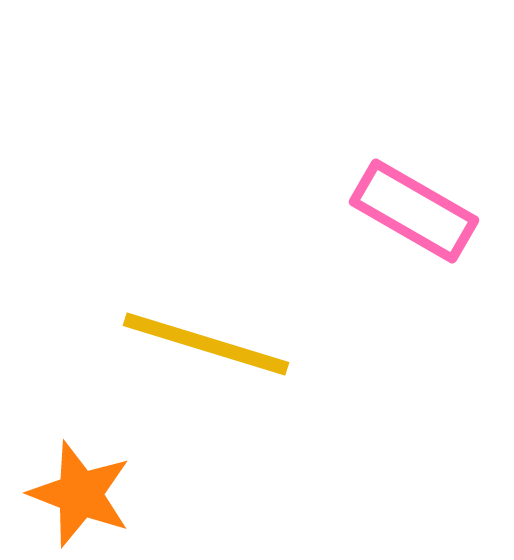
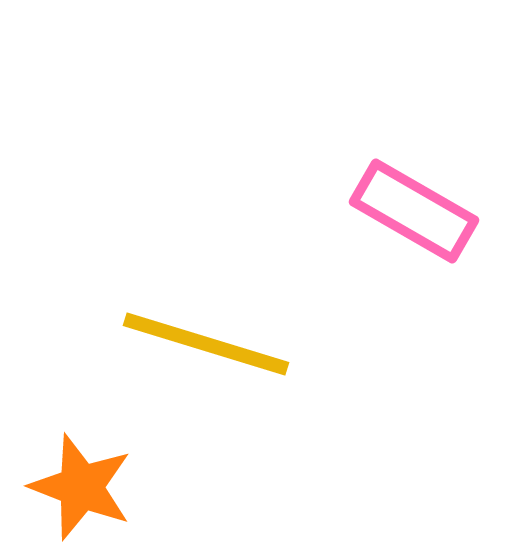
orange star: moved 1 px right, 7 px up
